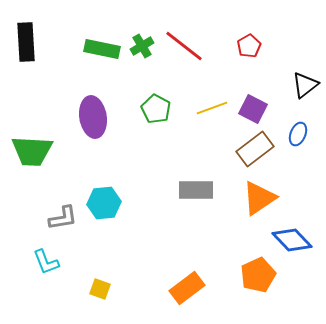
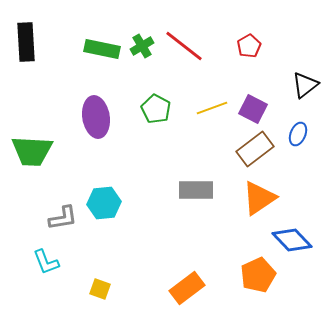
purple ellipse: moved 3 px right
